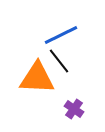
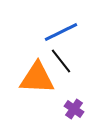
blue line: moved 3 px up
black line: moved 2 px right
